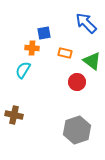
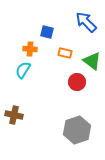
blue arrow: moved 1 px up
blue square: moved 3 px right, 1 px up; rotated 24 degrees clockwise
orange cross: moved 2 px left, 1 px down
